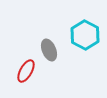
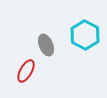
gray ellipse: moved 3 px left, 5 px up
